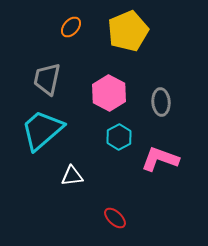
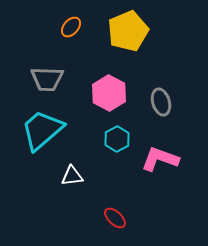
gray trapezoid: rotated 100 degrees counterclockwise
gray ellipse: rotated 12 degrees counterclockwise
cyan hexagon: moved 2 px left, 2 px down
